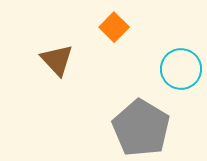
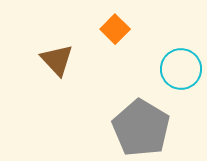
orange square: moved 1 px right, 2 px down
